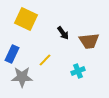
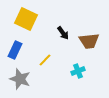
blue rectangle: moved 3 px right, 4 px up
gray star: moved 2 px left, 2 px down; rotated 20 degrees clockwise
